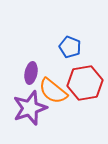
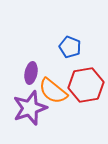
red hexagon: moved 1 px right, 2 px down
